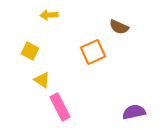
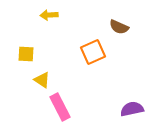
yellow square: moved 4 px left, 3 px down; rotated 24 degrees counterclockwise
purple semicircle: moved 2 px left, 3 px up
